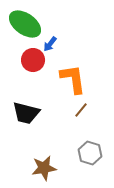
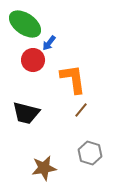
blue arrow: moved 1 px left, 1 px up
